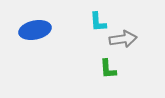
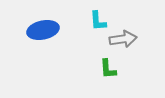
cyan L-shape: moved 1 px up
blue ellipse: moved 8 px right
